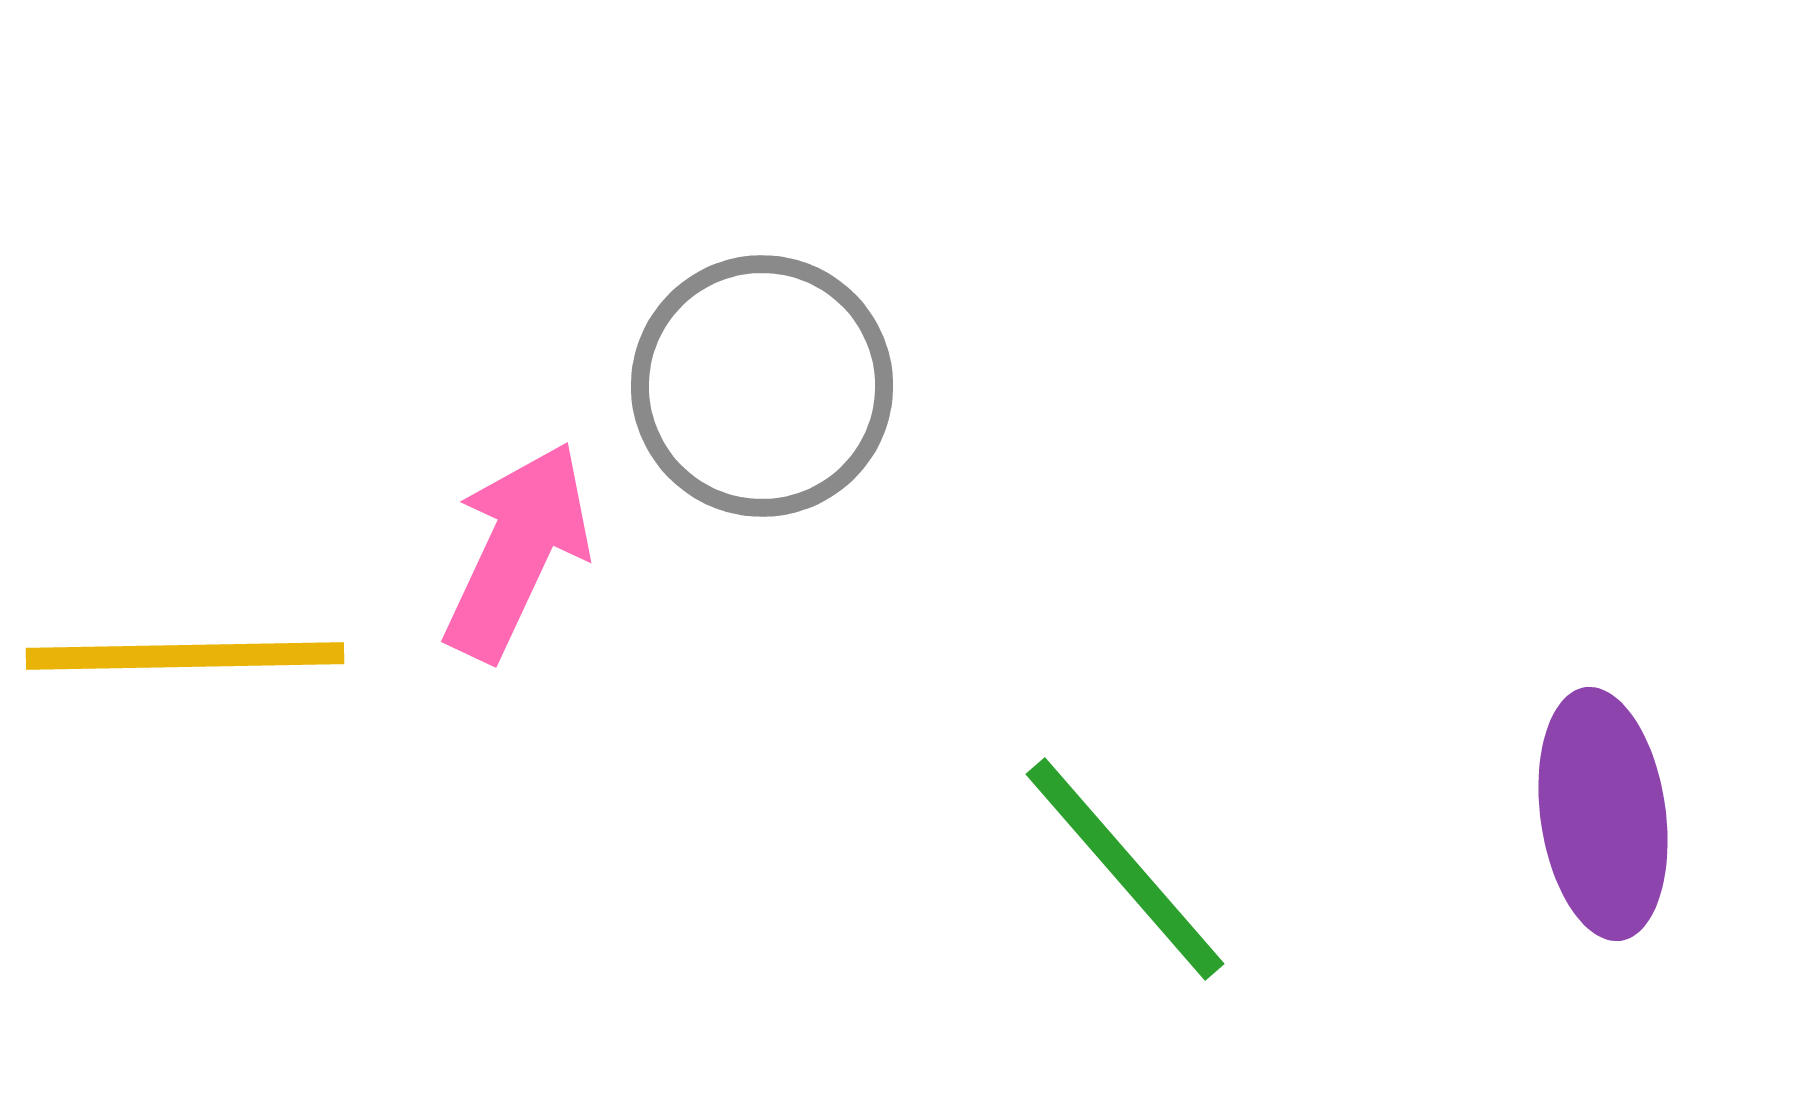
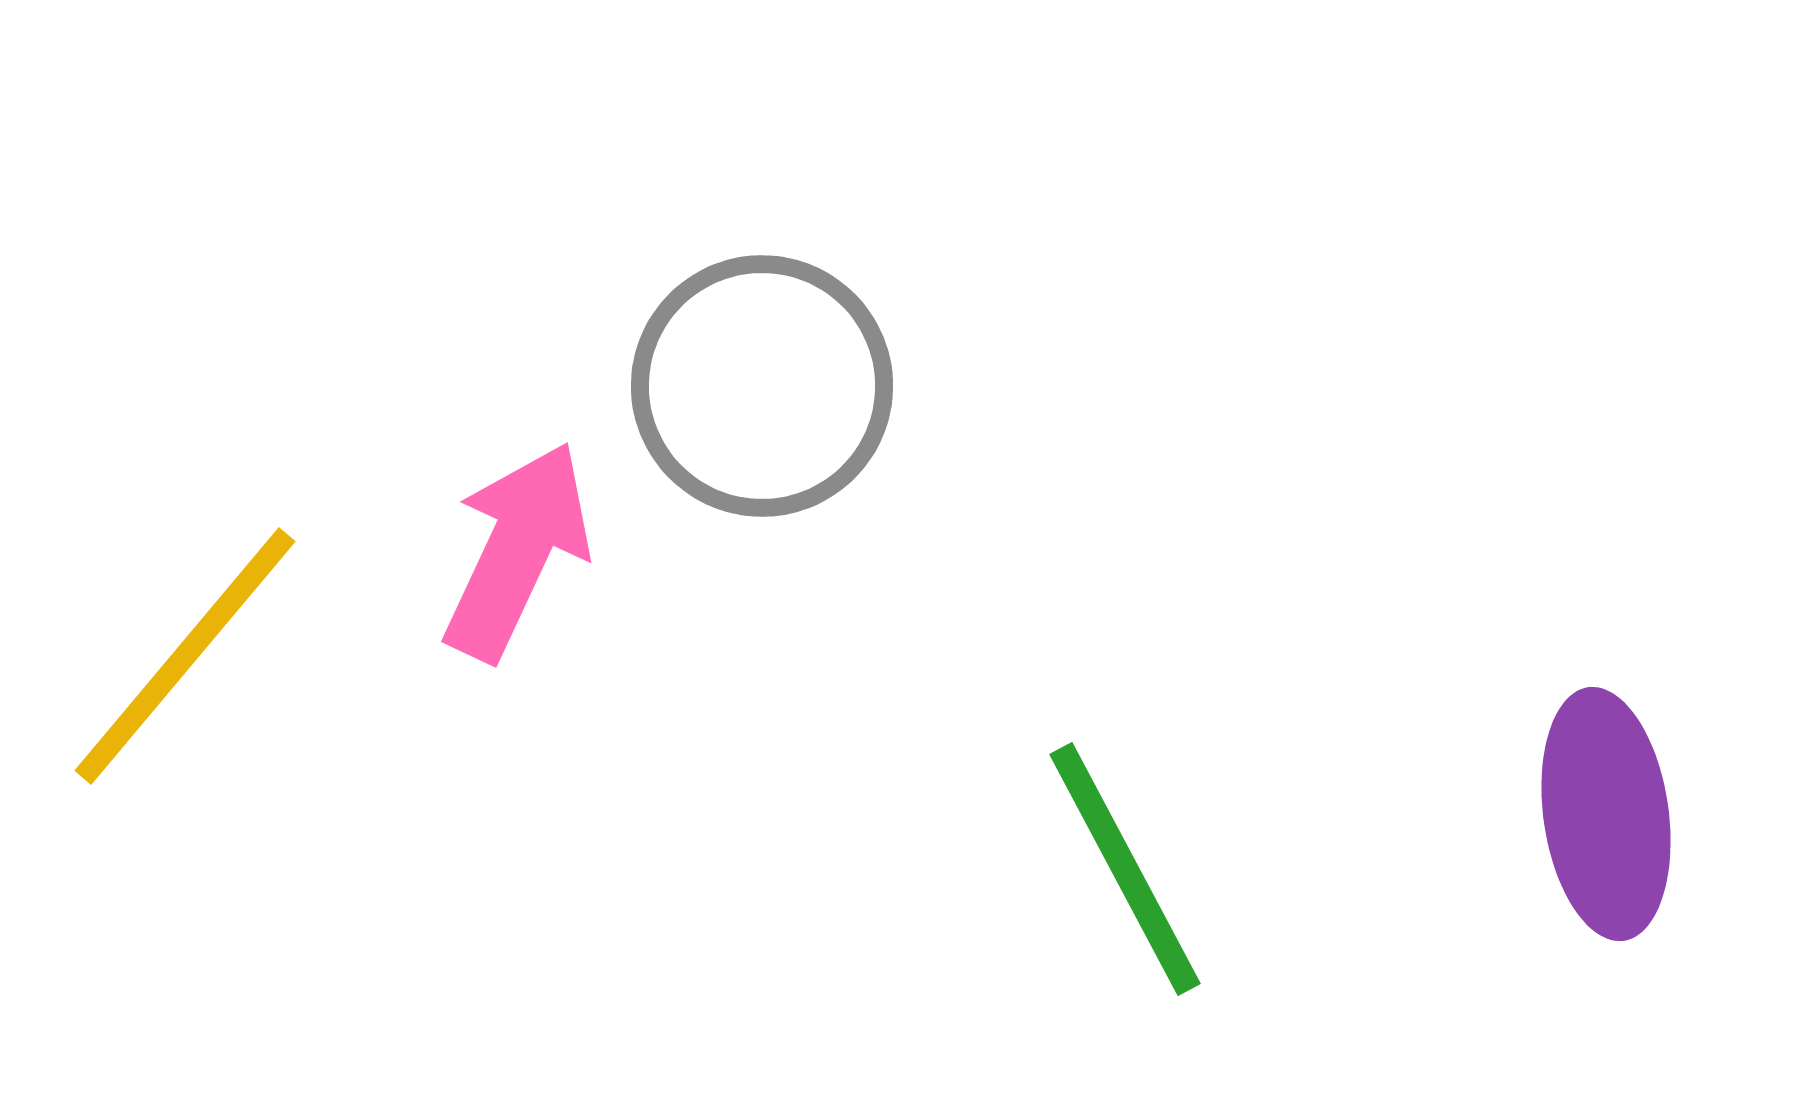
yellow line: rotated 49 degrees counterclockwise
purple ellipse: moved 3 px right
green line: rotated 13 degrees clockwise
